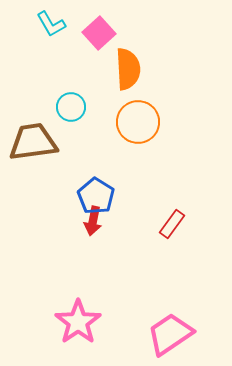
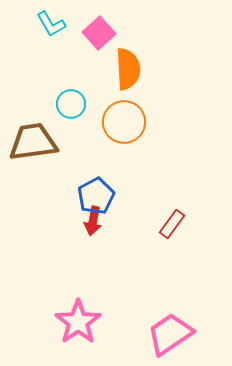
cyan circle: moved 3 px up
orange circle: moved 14 px left
blue pentagon: rotated 12 degrees clockwise
